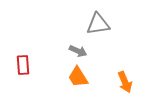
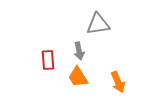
gray arrow: moved 1 px right; rotated 54 degrees clockwise
red rectangle: moved 25 px right, 5 px up
orange arrow: moved 7 px left
